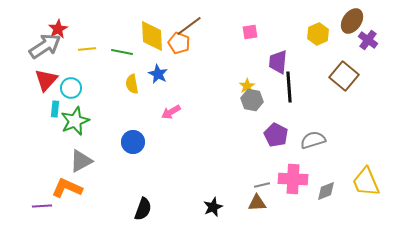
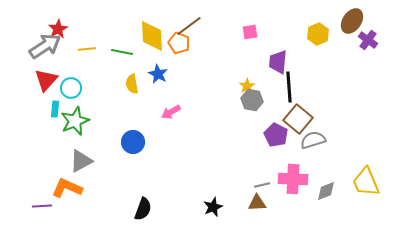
brown square: moved 46 px left, 43 px down
